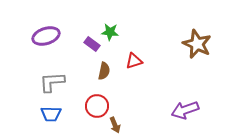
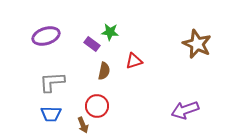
brown arrow: moved 32 px left
